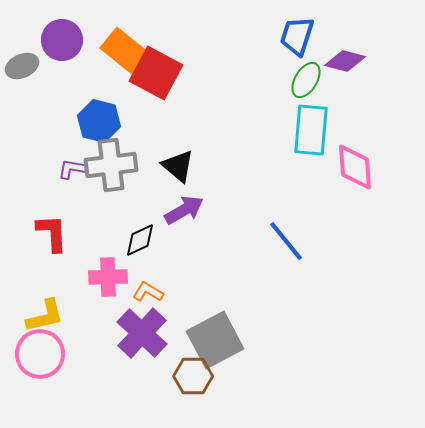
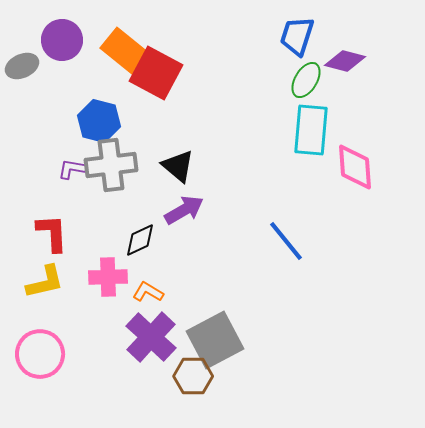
yellow L-shape: moved 34 px up
purple cross: moved 9 px right, 4 px down
